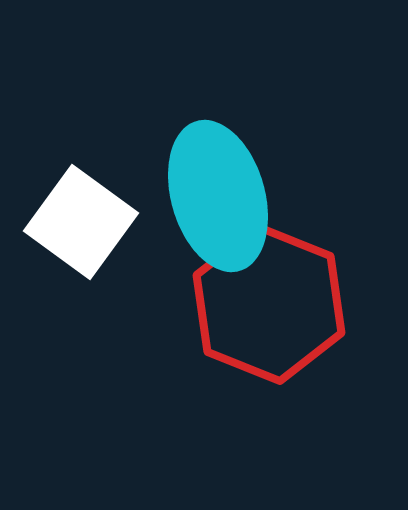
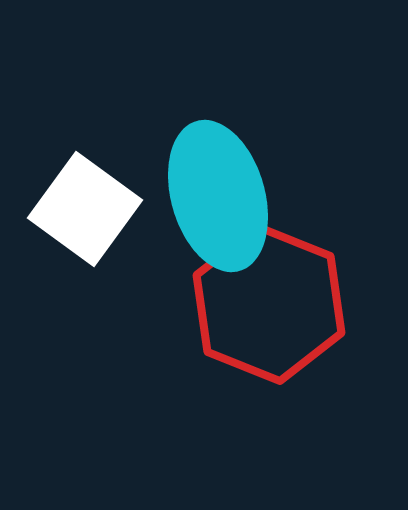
white square: moved 4 px right, 13 px up
